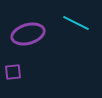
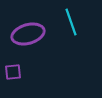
cyan line: moved 5 px left, 1 px up; rotated 44 degrees clockwise
